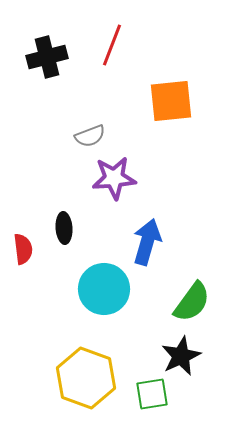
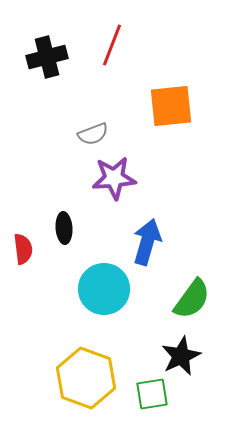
orange square: moved 5 px down
gray semicircle: moved 3 px right, 2 px up
green semicircle: moved 3 px up
